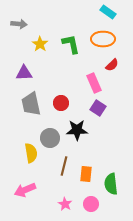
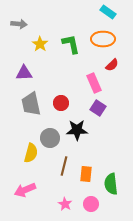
yellow semicircle: rotated 24 degrees clockwise
